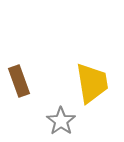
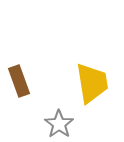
gray star: moved 2 px left, 3 px down
